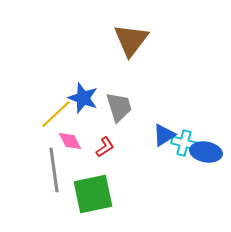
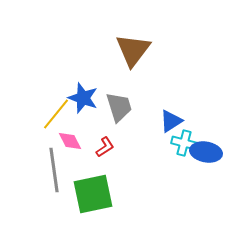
brown triangle: moved 2 px right, 10 px down
yellow line: rotated 8 degrees counterclockwise
blue triangle: moved 7 px right, 14 px up
